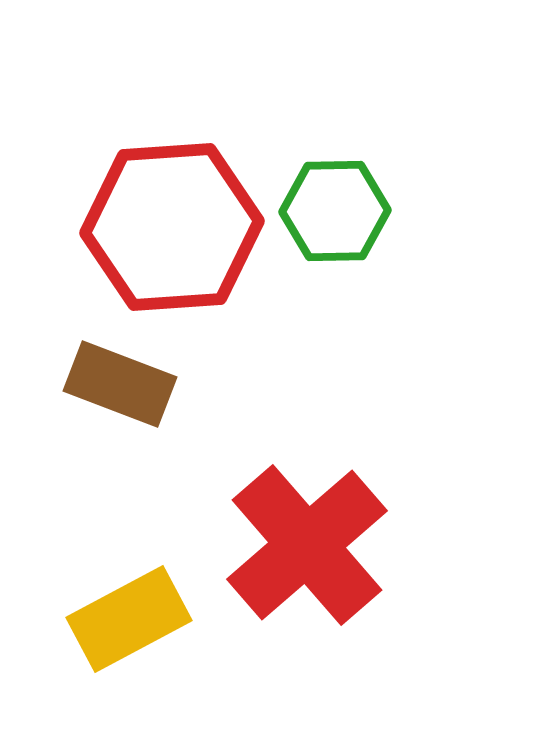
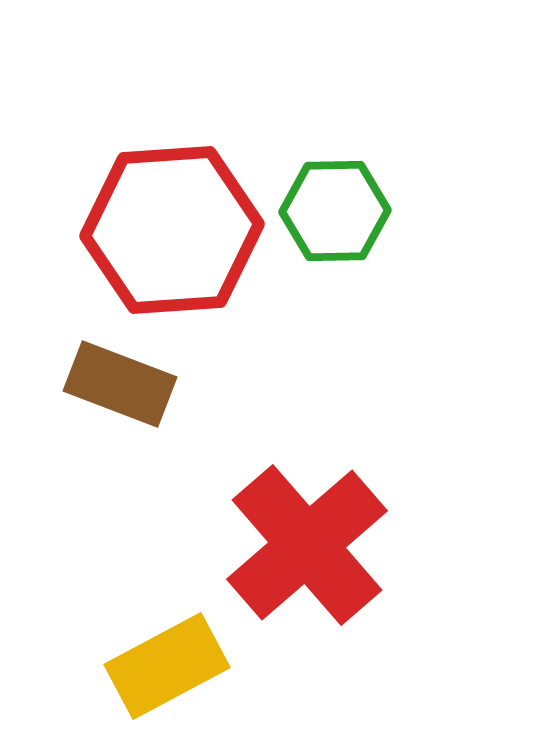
red hexagon: moved 3 px down
yellow rectangle: moved 38 px right, 47 px down
